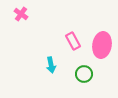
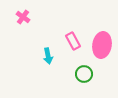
pink cross: moved 2 px right, 3 px down
cyan arrow: moved 3 px left, 9 px up
